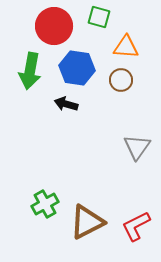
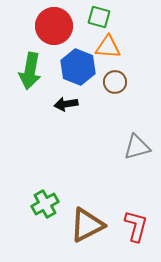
orange triangle: moved 18 px left
blue hexagon: moved 1 px right, 1 px up; rotated 12 degrees clockwise
brown circle: moved 6 px left, 2 px down
black arrow: rotated 25 degrees counterclockwise
gray triangle: rotated 40 degrees clockwise
brown triangle: moved 3 px down
red L-shape: rotated 132 degrees clockwise
